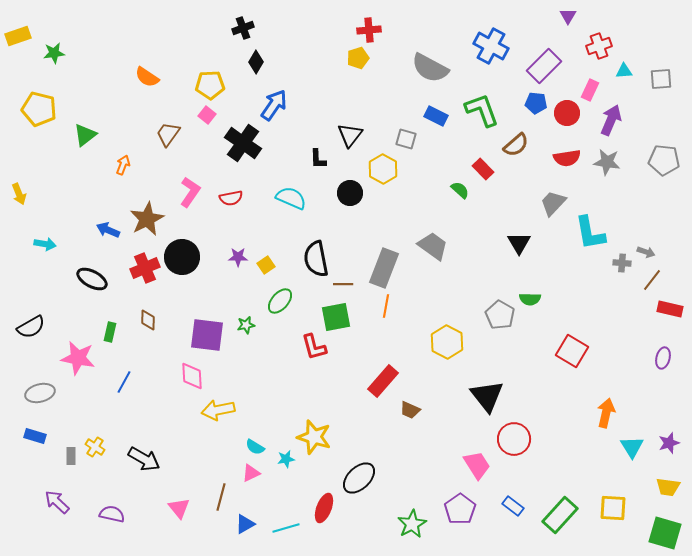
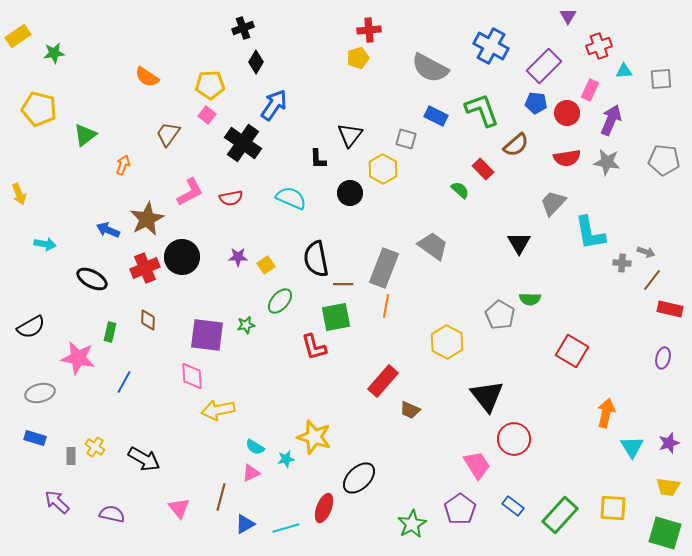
yellow rectangle at (18, 36): rotated 15 degrees counterclockwise
pink L-shape at (190, 192): rotated 28 degrees clockwise
blue rectangle at (35, 436): moved 2 px down
